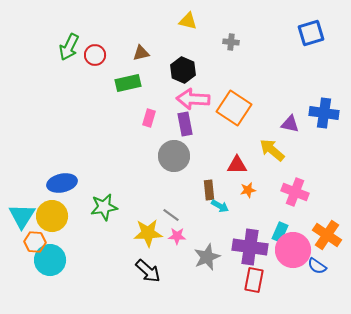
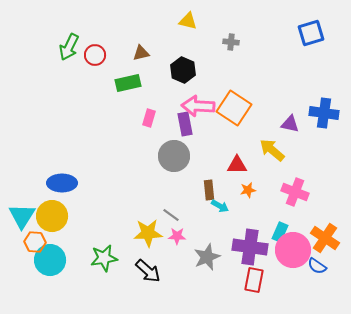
pink arrow: moved 5 px right, 7 px down
blue ellipse: rotated 12 degrees clockwise
green star: moved 51 px down
orange cross: moved 2 px left, 3 px down
